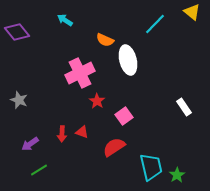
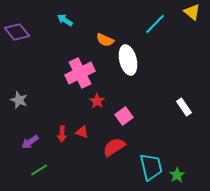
purple arrow: moved 2 px up
